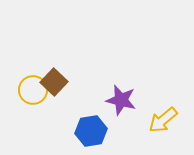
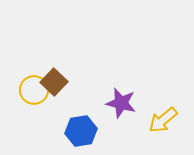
yellow circle: moved 1 px right
purple star: moved 3 px down
blue hexagon: moved 10 px left
